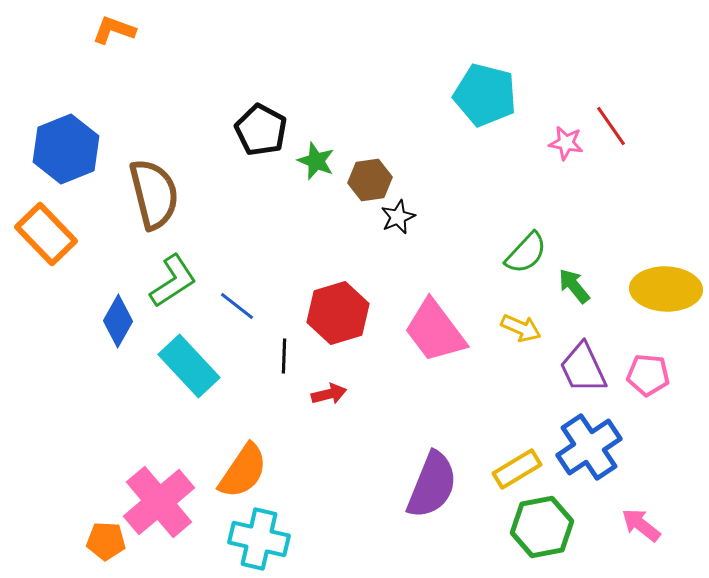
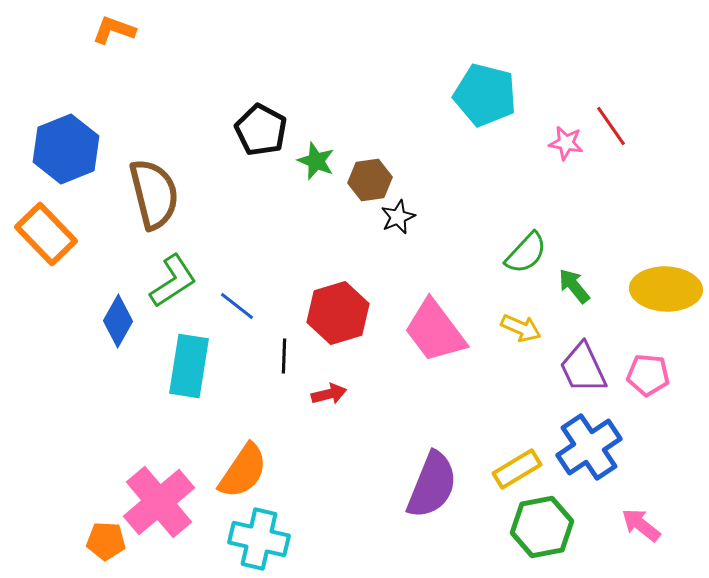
cyan rectangle: rotated 52 degrees clockwise
